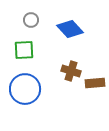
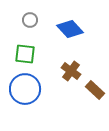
gray circle: moved 1 px left
green square: moved 1 px right, 4 px down; rotated 10 degrees clockwise
brown cross: rotated 18 degrees clockwise
brown rectangle: moved 7 px down; rotated 48 degrees clockwise
